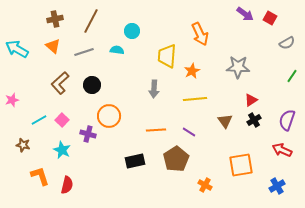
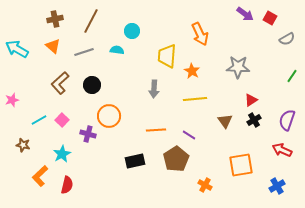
gray semicircle: moved 4 px up
orange star: rotated 14 degrees counterclockwise
purple line: moved 3 px down
cyan star: moved 4 px down; rotated 18 degrees clockwise
orange L-shape: rotated 115 degrees counterclockwise
